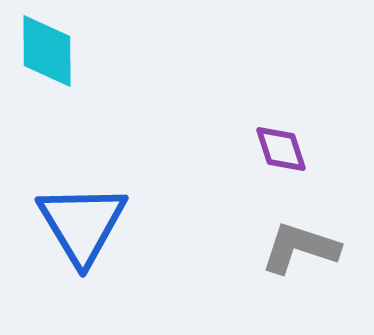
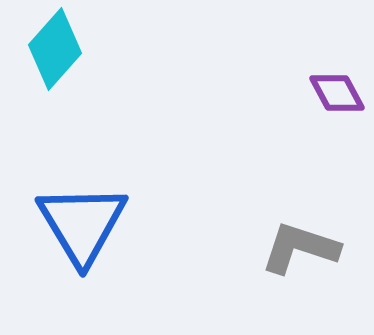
cyan diamond: moved 8 px right, 2 px up; rotated 42 degrees clockwise
purple diamond: moved 56 px right, 56 px up; rotated 10 degrees counterclockwise
